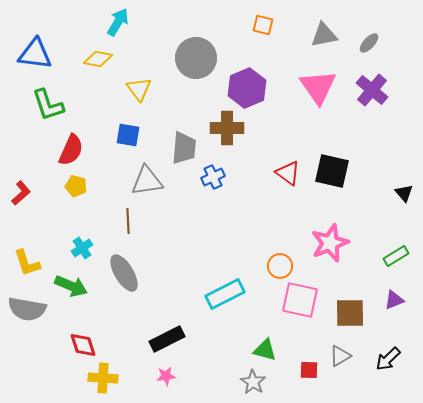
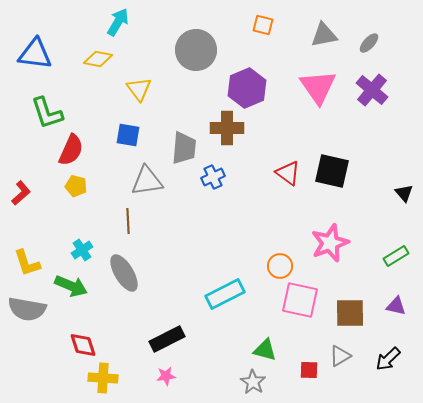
gray circle at (196, 58): moved 8 px up
green L-shape at (48, 105): moved 1 px left, 8 px down
cyan cross at (82, 248): moved 2 px down
purple triangle at (394, 300): moved 2 px right, 6 px down; rotated 35 degrees clockwise
